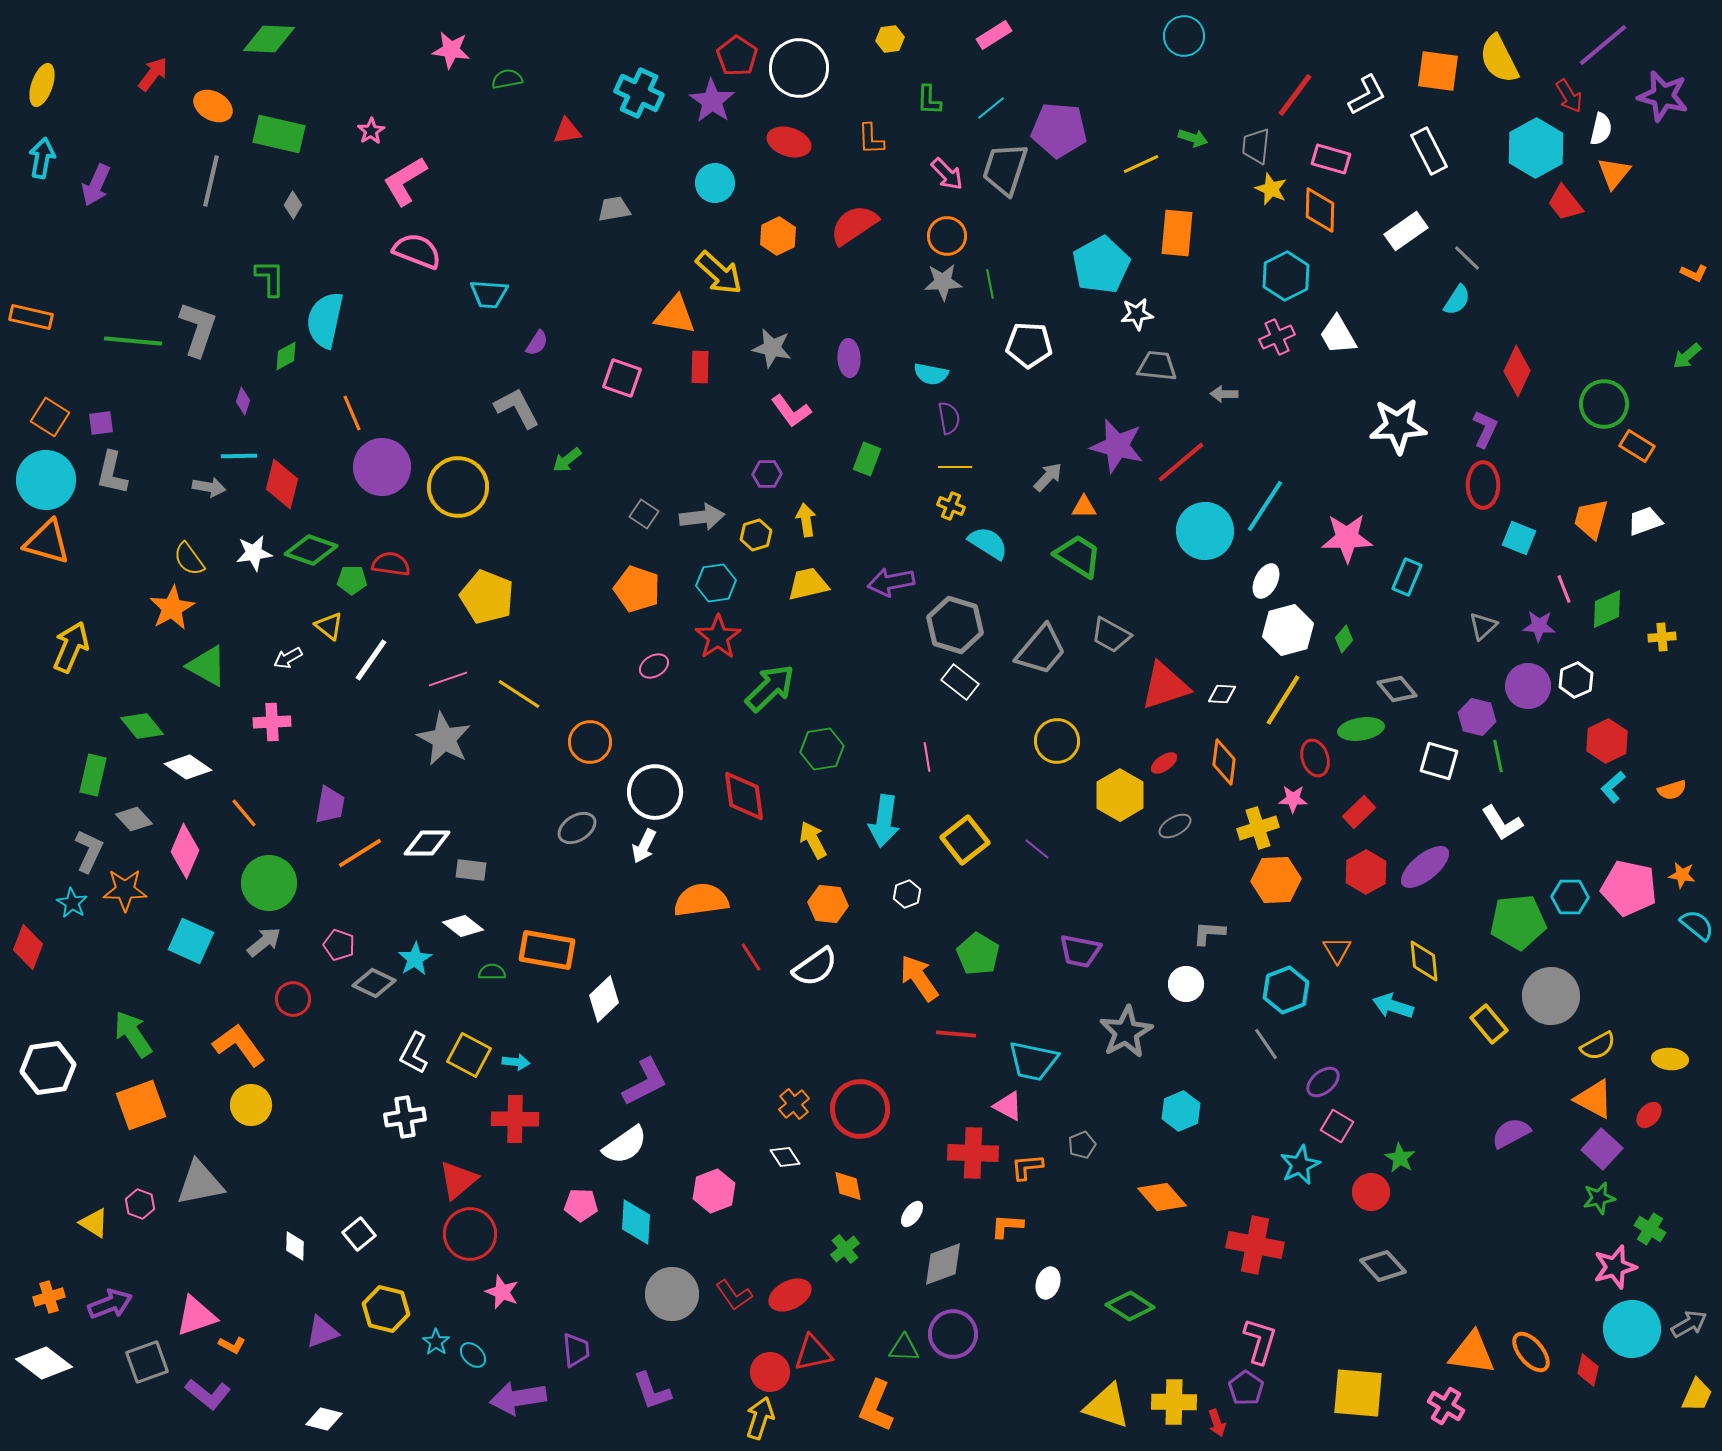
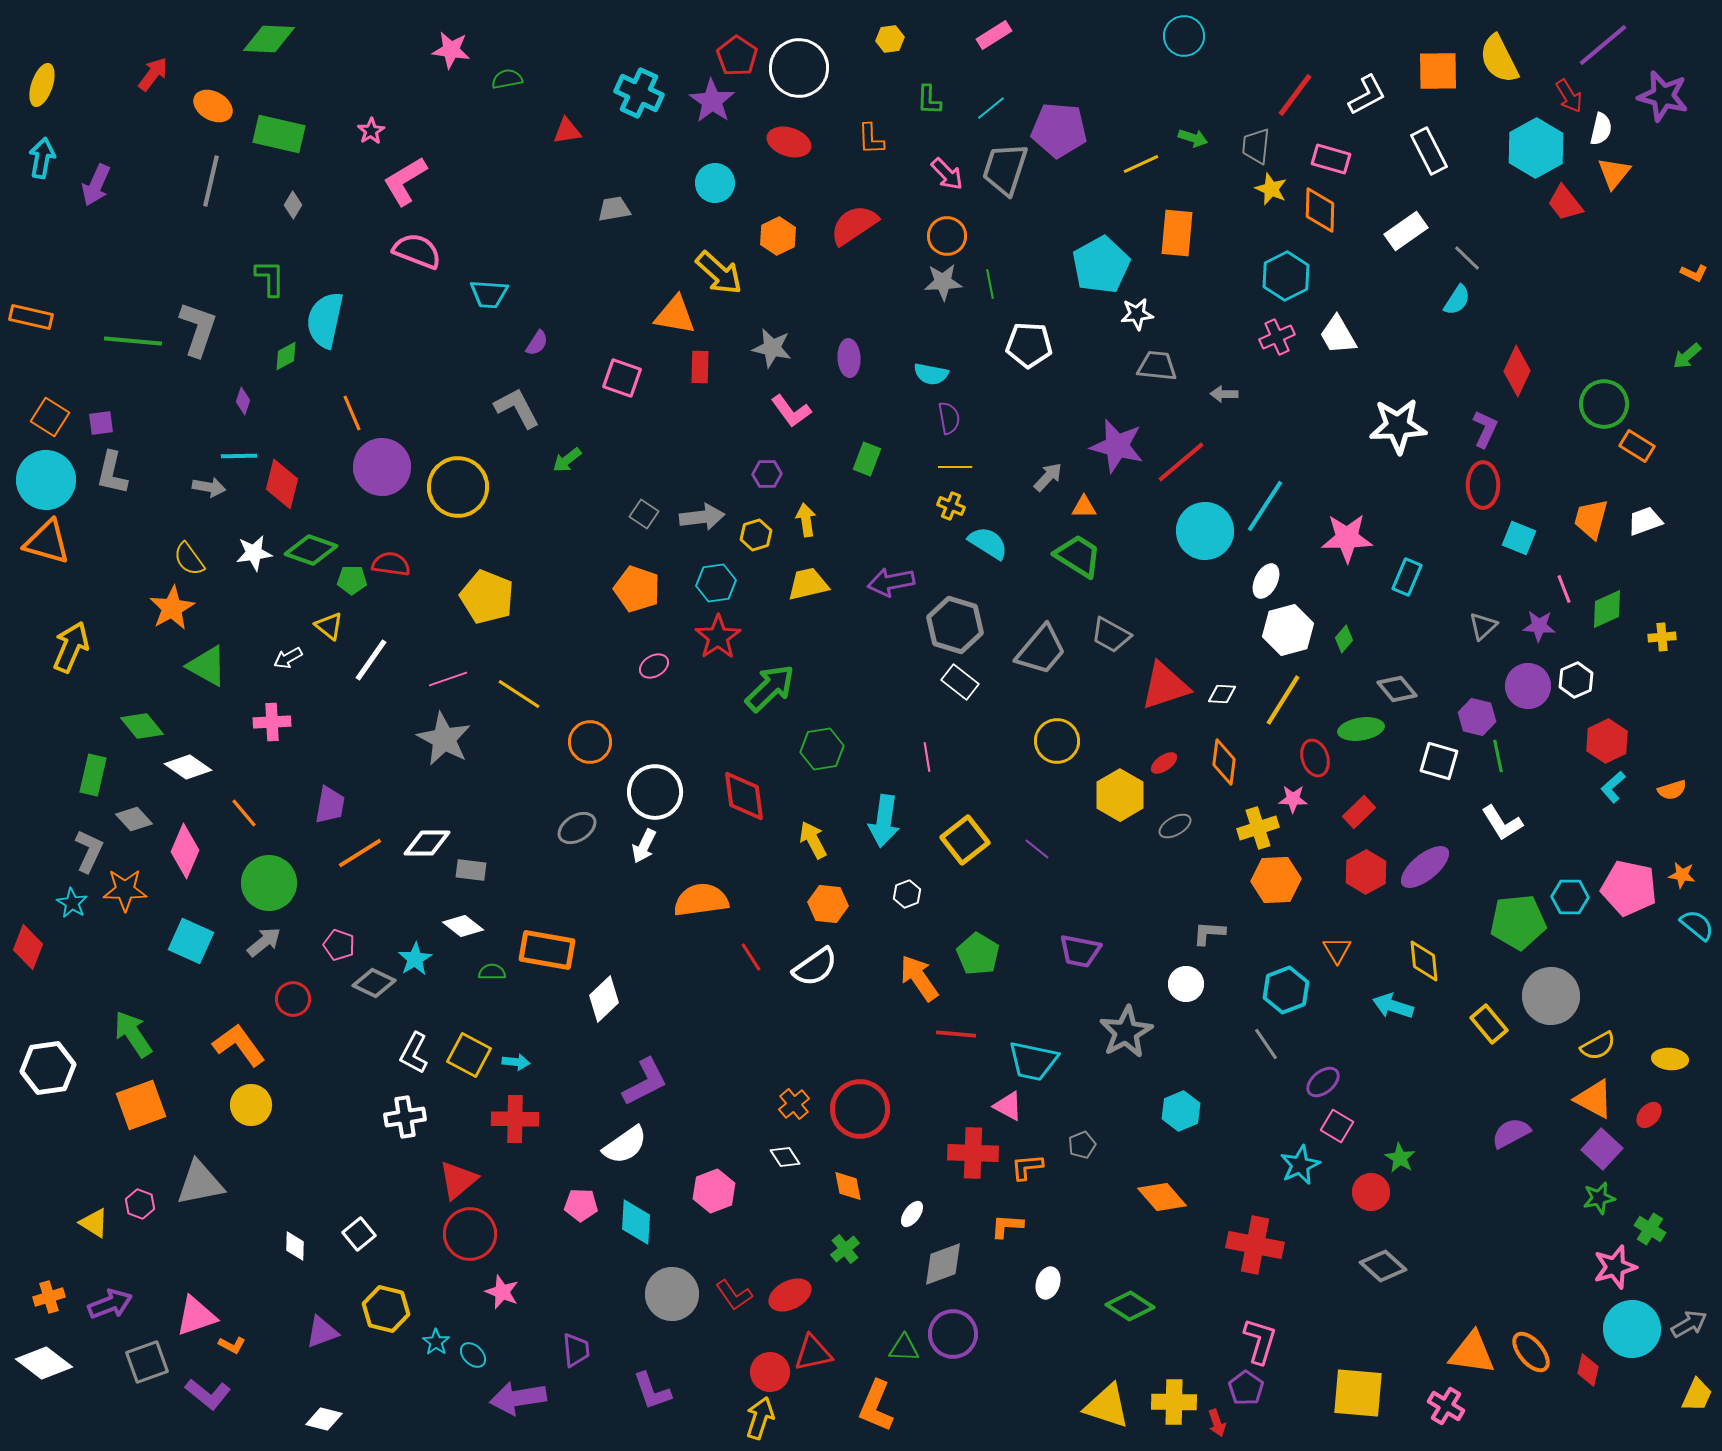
orange square at (1438, 71): rotated 9 degrees counterclockwise
gray diamond at (1383, 1266): rotated 6 degrees counterclockwise
